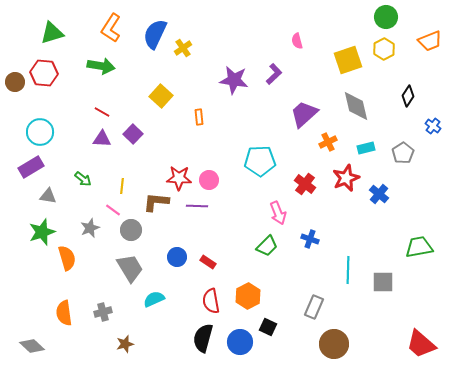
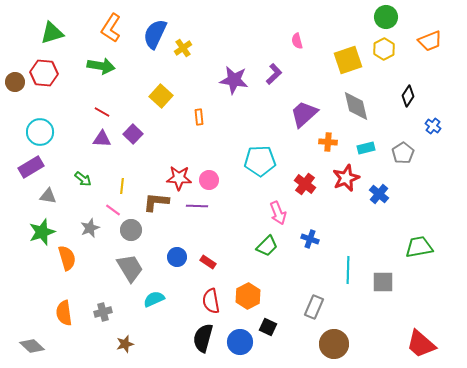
orange cross at (328, 142): rotated 30 degrees clockwise
